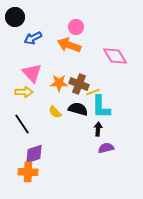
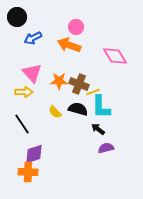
black circle: moved 2 px right
orange star: moved 2 px up
black arrow: rotated 56 degrees counterclockwise
